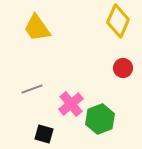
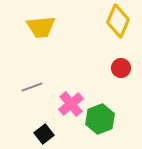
yellow trapezoid: moved 4 px right, 1 px up; rotated 60 degrees counterclockwise
red circle: moved 2 px left
gray line: moved 2 px up
black square: rotated 36 degrees clockwise
